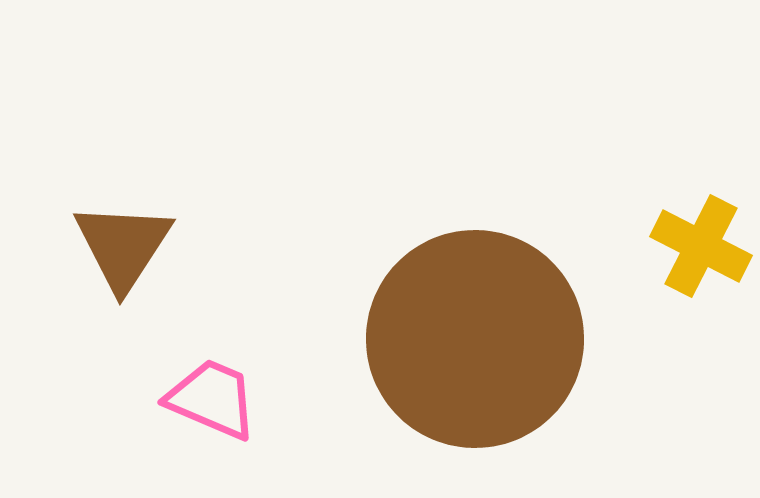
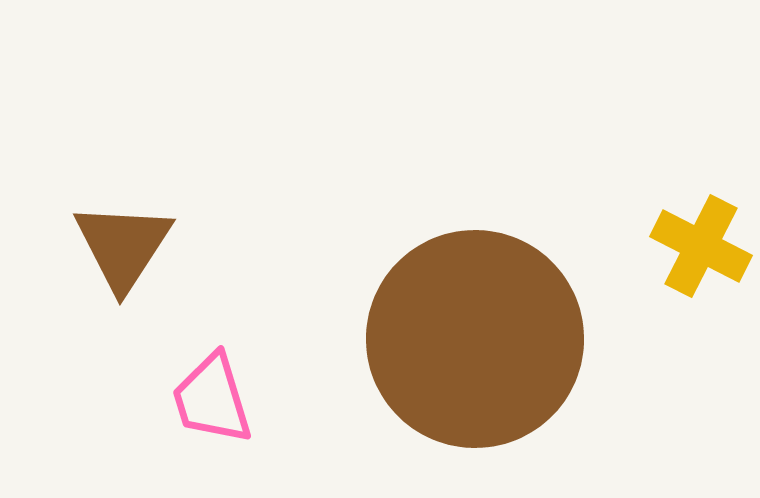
pink trapezoid: rotated 130 degrees counterclockwise
